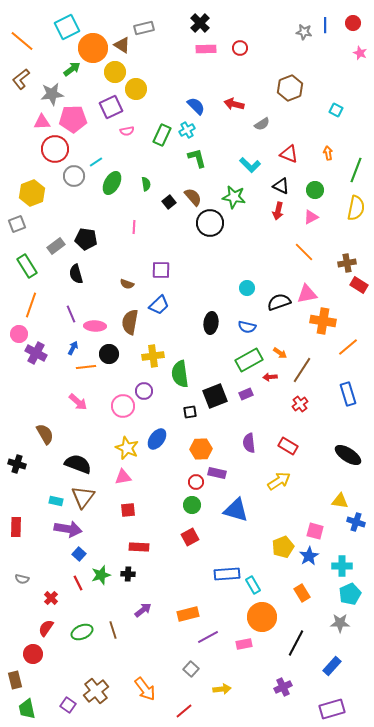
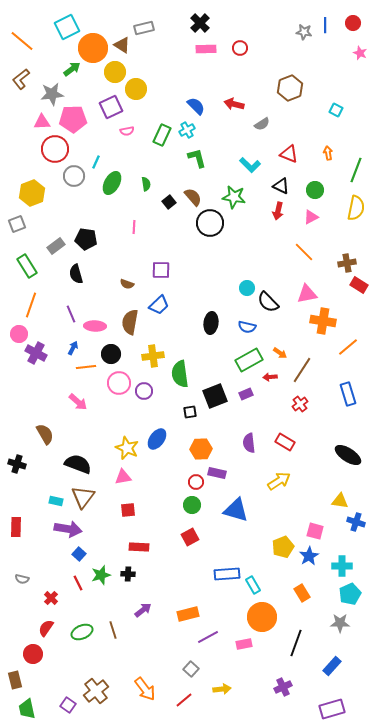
cyan line at (96, 162): rotated 32 degrees counterclockwise
black semicircle at (279, 302): moved 11 px left; rotated 115 degrees counterclockwise
black circle at (109, 354): moved 2 px right
pink circle at (123, 406): moved 4 px left, 23 px up
red rectangle at (288, 446): moved 3 px left, 4 px up
black line at (296, 643): rotated 8 degrees counterclockwise
red line at (184, 711): moved 11 px up
